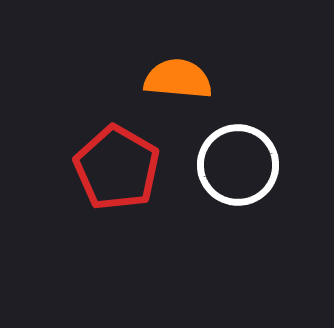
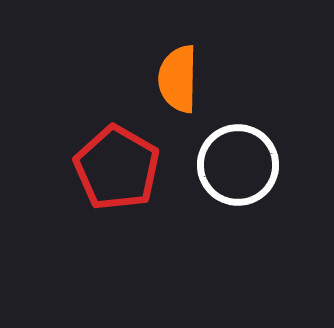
orange semicircle: rotated 94 degrees counterclockwise
